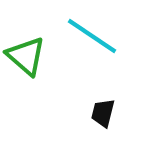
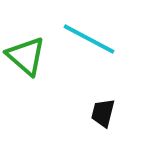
cyan line: moved 3 px left, 3 px down; rotated 6 degrees counterclockwise
